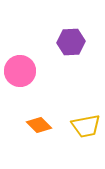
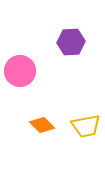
orange diamond: moved 3 px right
